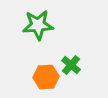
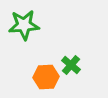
green star: moved 14 px left
